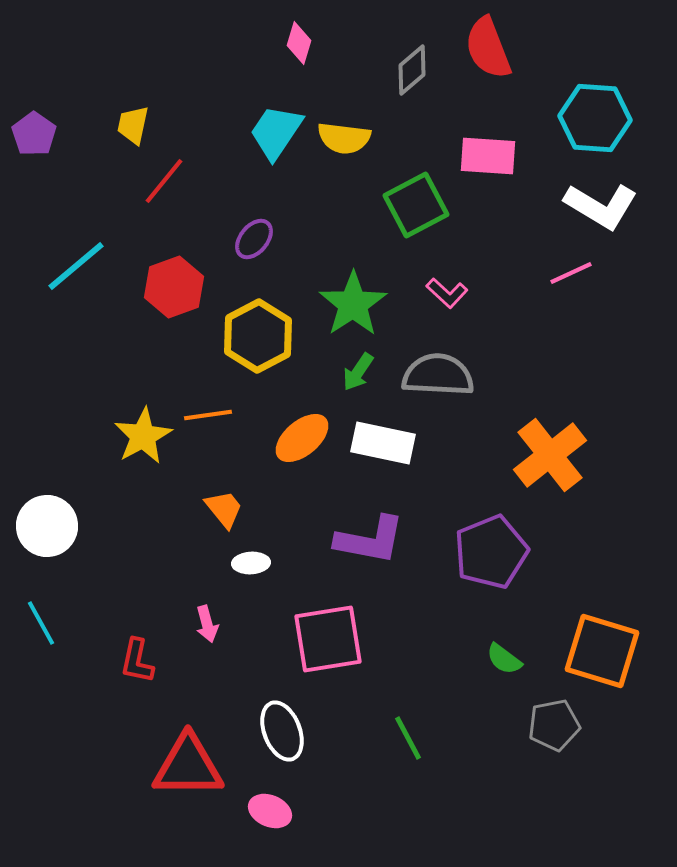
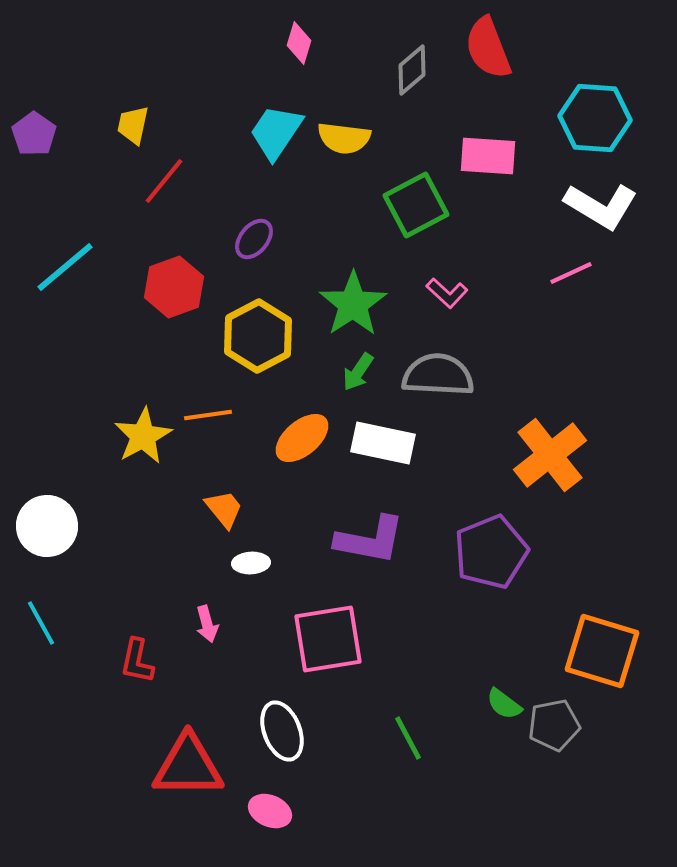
cyan line at (76, 266): moved 11 px left, 1 px down
green semicircle at (504, 659): moved 45 px down
